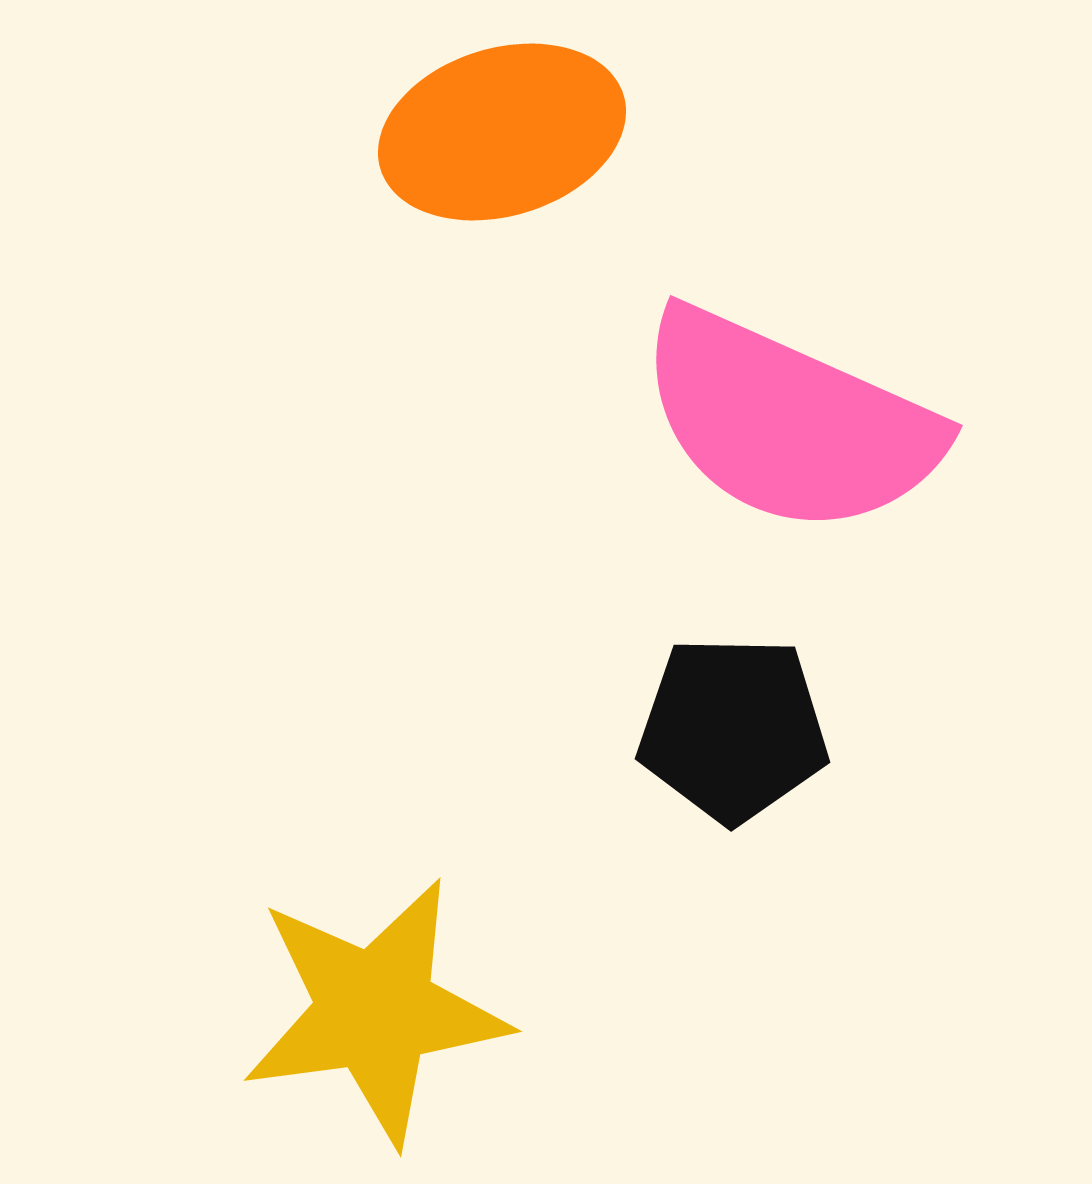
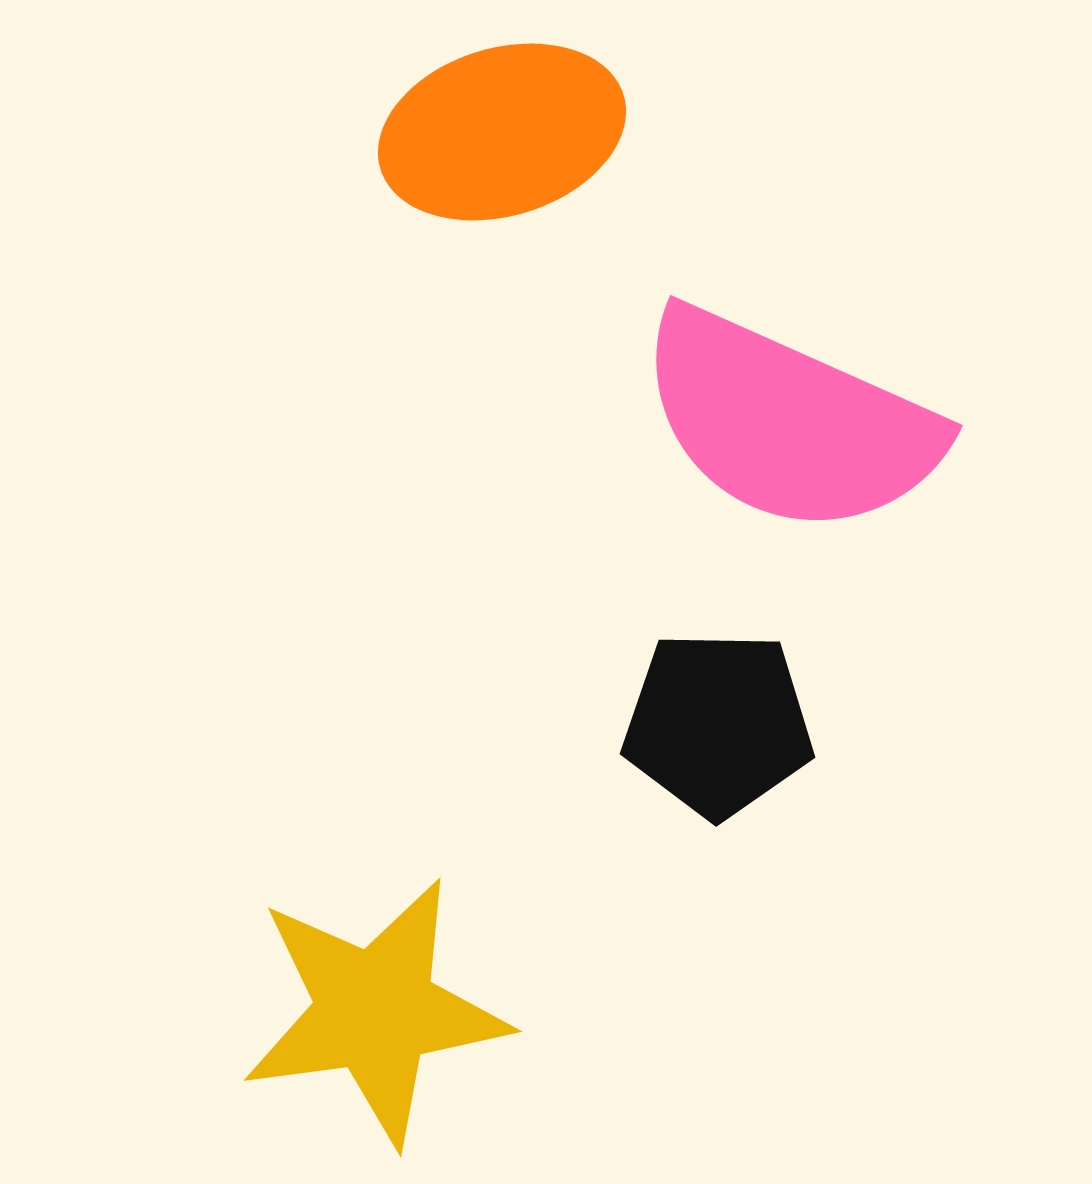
black pentagon: moved 15 px left, 5 px up
